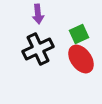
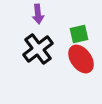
green square: rotated 12 degrees clockwise
black cross: rotated 12 degrees counterclockwise
